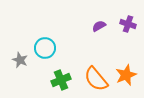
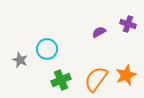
purple semicircle: moved 6 px down
cyan circle: moved 2 px right, 1 px down
orange semicircle: rotated 76 degrees clockwise
